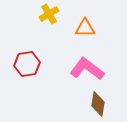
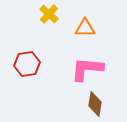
yellow cross: rotated 18 degrees counterclockwise
pink L-shape: rotated 32 degrees counterclockwise
brown diamond: moved 3 px left
